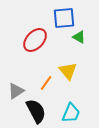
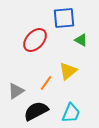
green triangle: moved 2 px right, 3 px down
yellow triangle: rotated 30 degrees clockwise
black semicircle: rotated 90 degrees counterclockwise
